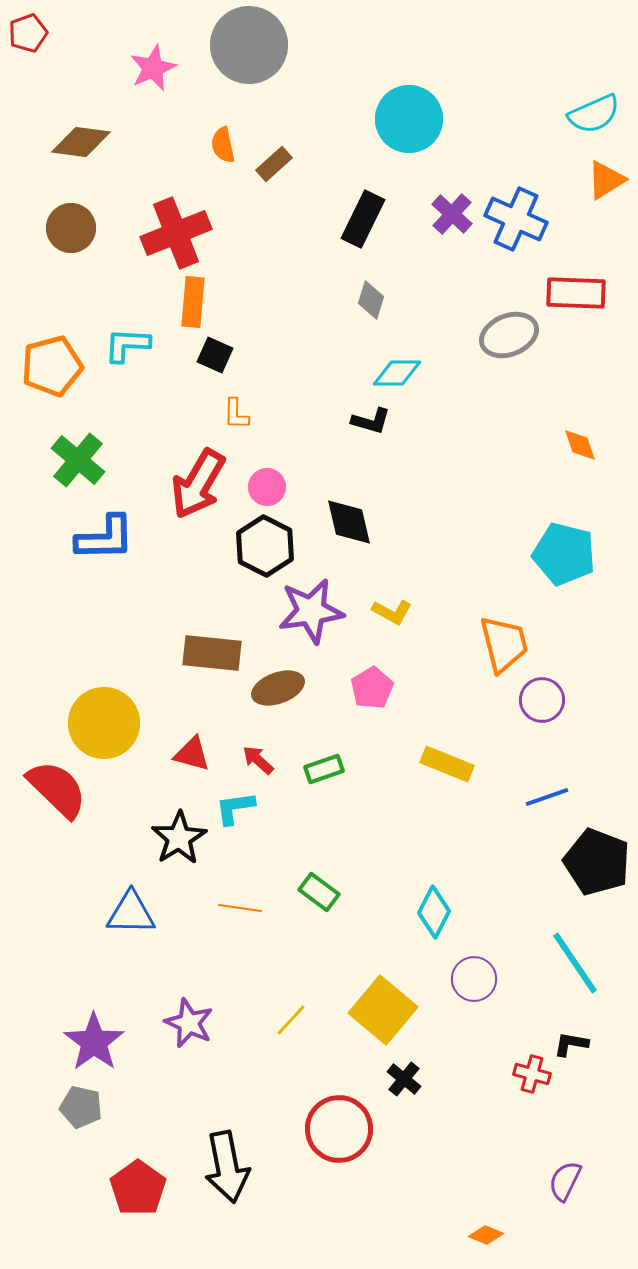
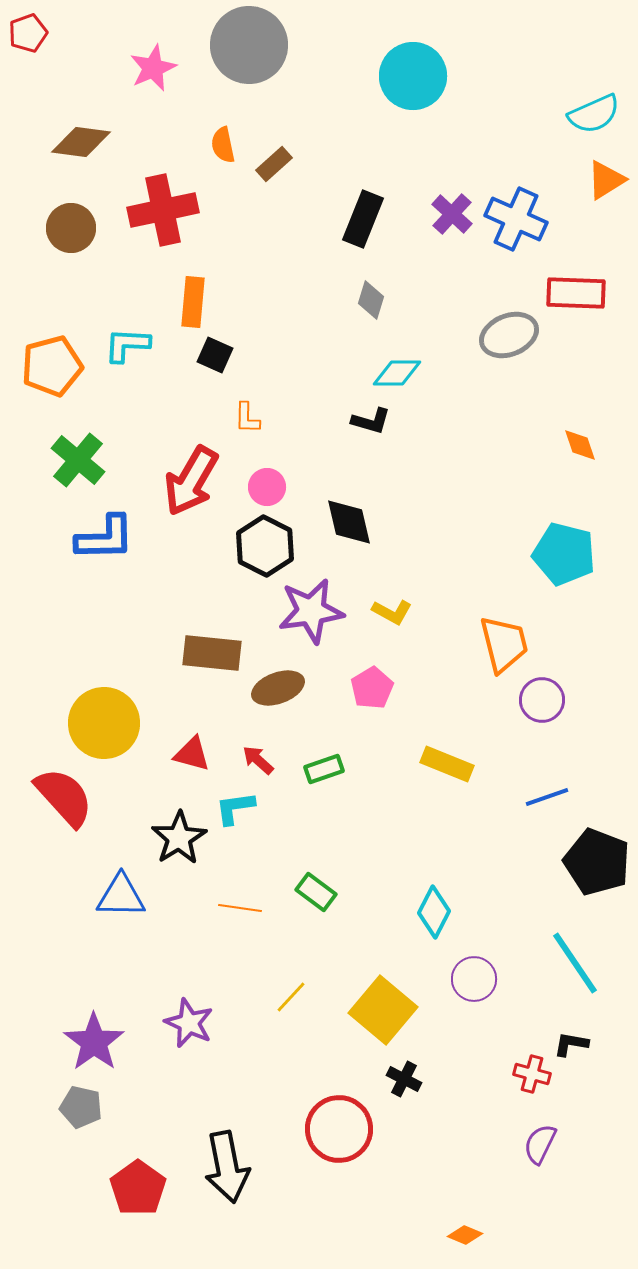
cyan circle at (409, 119): moved 4 px right, 43 px up
black rectangle at (363, 219): rotated 4 degrees counterclockwise
red cross at (176, 233): moved 13 px left, 23 px up; rotated 10 degrees clockwise
orange L-shape at (236, 414): moved 11 px right, 4 px down
red arrow at (198, 484): moved 7 px left, 3 px up
red semicircle at (57, 789): moved 7 px right, 8 px down; rotated 4 degrees clockwise
green rectangle at (319, 892): moved 3 px left
blue triangle at (131, 913): moved 10 px left, 17 px up
yellow line at (291, 1020): moved 23 px up
black cross at (404, 1079): rotated 12 degrees counterclockwise
purple semicircle at (565, 1181): moved 25 px left, 37 px up
orange diamond at (486, 1235): moved 21 px left
